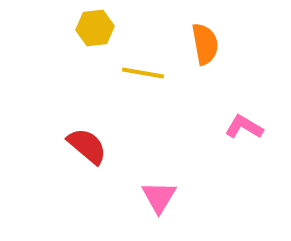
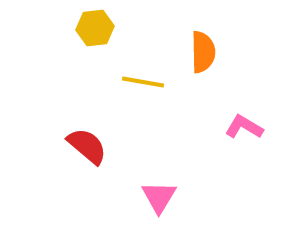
orange semicircle: moved 2 px left, 8 px down; rotated 9 degrees clockwise
yellow line: moved 9 px down
